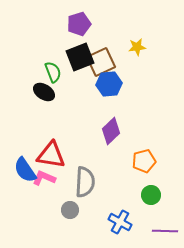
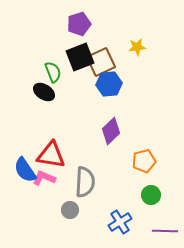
blue cross: rotated 30 degrees clockwise
